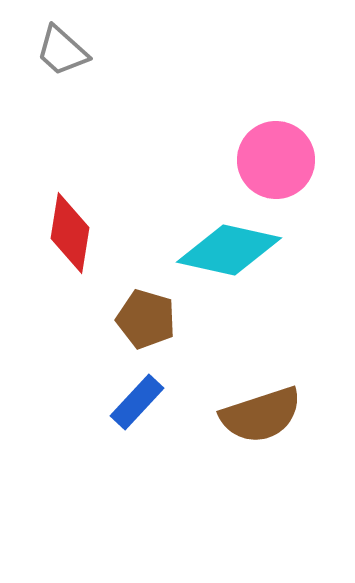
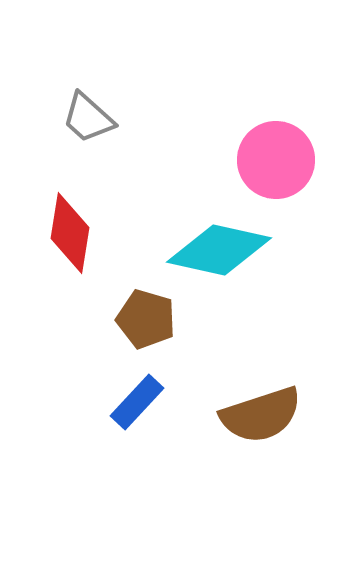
gray trapezoid: moved 26 px right, 67 px down
cyan diamond: moved 10 px left
